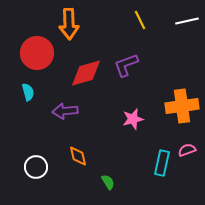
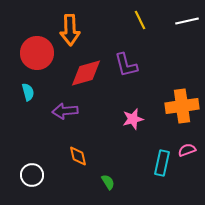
orange arrow: moved 1 px right, 6 px down
purple L-shape: rotated 84 degrees counterclockwise
white circle: moved 4 px left, 8 px down
